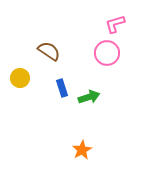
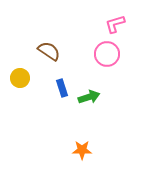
pink circle: moved 1 px down
orange star: rotated 30 degrees clockwise
